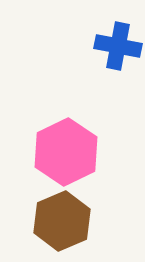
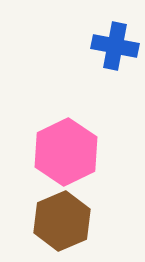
blue cross: moved 3 px left
